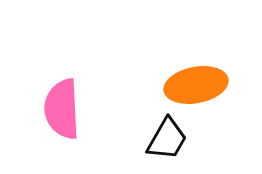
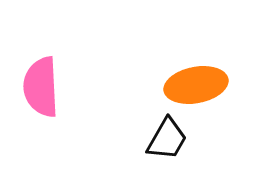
pink semicircle: moved 21 px left, 22 px up
